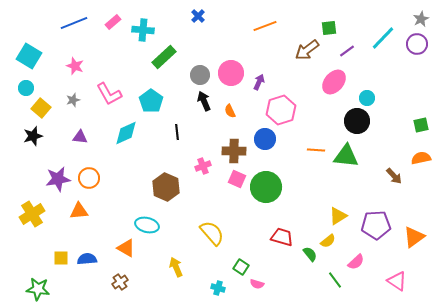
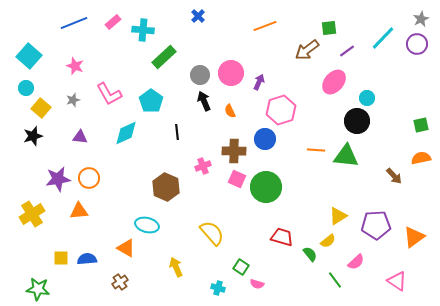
cyan square at (29, 56): rotated 10 degrees clockwise
